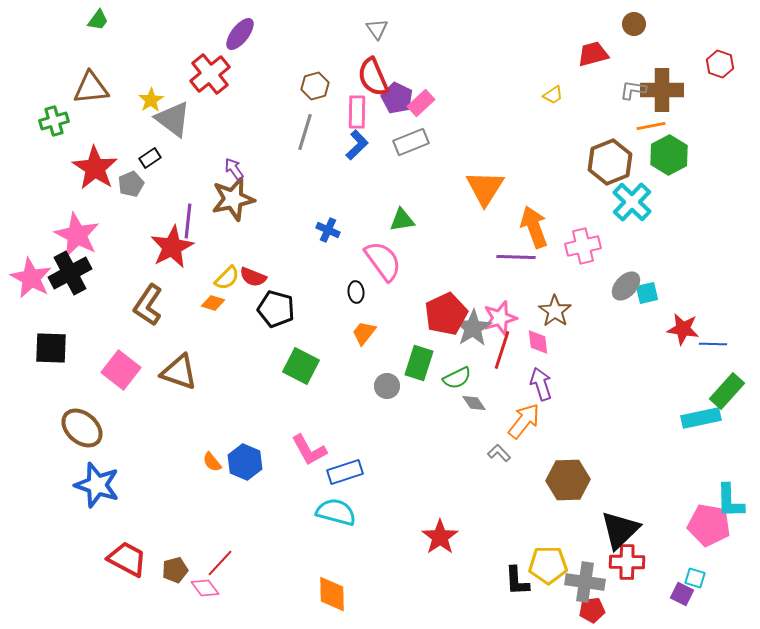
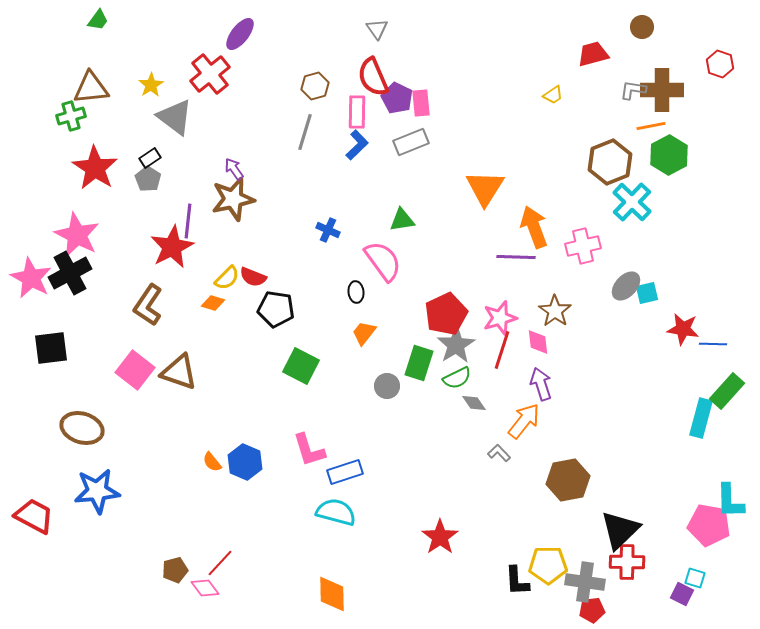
brown circle at (634, 24): moved 8 px right, 3 px down
yellow star at (151, 100): moved 15 px up
pink rectangle at (421, 103): rotated 52 degrees counterclockwise
gray triangle at (173, 119): moved 2 px right, 2 px up
green cross at (54, 121): moved 17 px right, 5 px up
gray pentagon at (131, 184): moved 17 px right, 5 px up; rotated 15 degrees counterclockwise
black pentagon at (276, 309): rotated 6 degrees counterclockwise
gray star at (473, 328): moved 17 px left, 17 px down
black square at (51, 348): rotated 9 degrees counterclockwise
pink square at (121, 370): moved 14 px right
cyan rectangle at (701, 418): rotated 63 degrees counterclockwise
brown ellipse at (82, 428): rotated 24 degrees counterclockwise
pink L-shape at (309, 450): rotated 12 degrees clockwise
brown hexagon at (568, 480): rotated 9 degrees counterclockwise
blue star at (97, 485): moved 6 px down; rotated 24 degrees counterclockwise
red trapezoid at (127, 559): moved 93 px left, 43 px up
